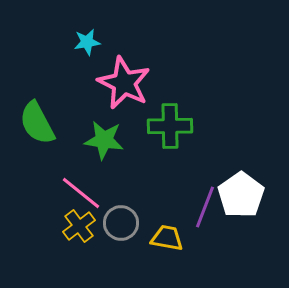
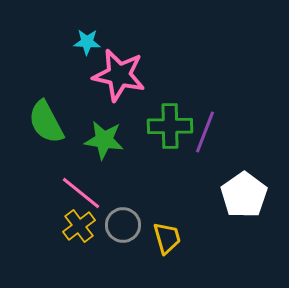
cyan star: rotated 12 degrees clockwise
pink star: moved 5 px left, 8 px up; rotated 14 degrees counterclockwise
green semicircle: moved 9 px right, 1 px up
white pentagon: moved 3 px right
purple line: moved 75 px up
gray circle: moved 2 px right, 2 px down
yellow trapezoid: rotated 64 degrees clockwise
